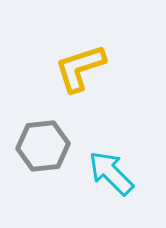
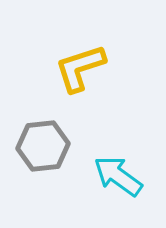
cyan arrow: moved 7 px right, 3 px down; rotated 9 degrees counterclockwise
